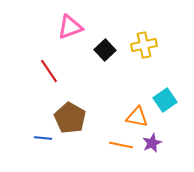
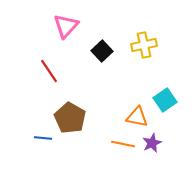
pink triangle: moved 4 px left, 1 px up; rotated 28 degrees counterclockwise
black square: moved 3 px left, 1 px down
orange line: moved 2 px right, 1 px up
